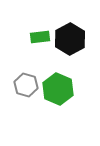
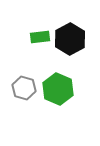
gray hexagon: moved 2 px left, 3 px down
